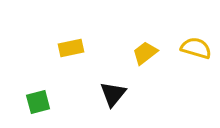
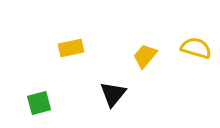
yellow trapezoid: moved 3 px down; rotated 12 degrees counterclockwise
green square: moved 1 px right, 1 px down
